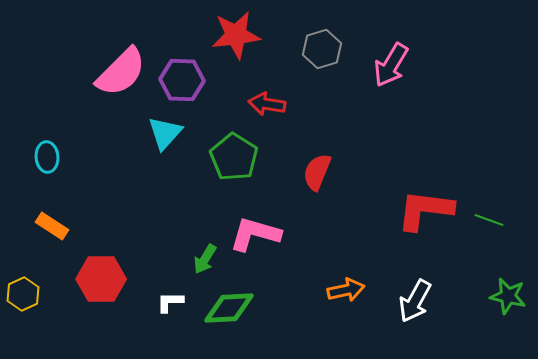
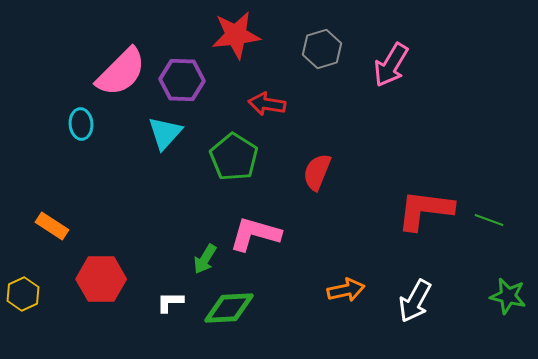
cyan ellipse: moved 34 px right, 33 px up
